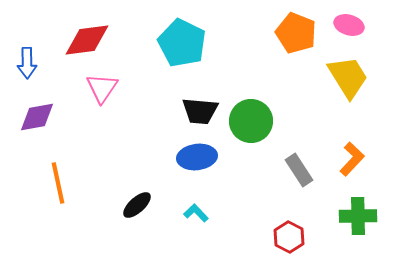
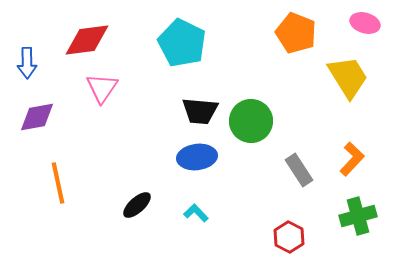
pink ellipse: moved 16 px right, 2 px up
green cross: rotated 15 degrees counterclockwise
